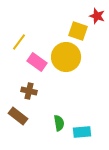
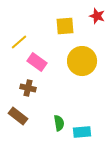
yellow square: moved 13 px left, 5 px up; rotated 24 degrees counterclockwise
yellow line: rotated 12 degrees clockwise
yellow circle: moved 16 px right, 4 px down
brown cross: moved 1 px left, 3 px up
